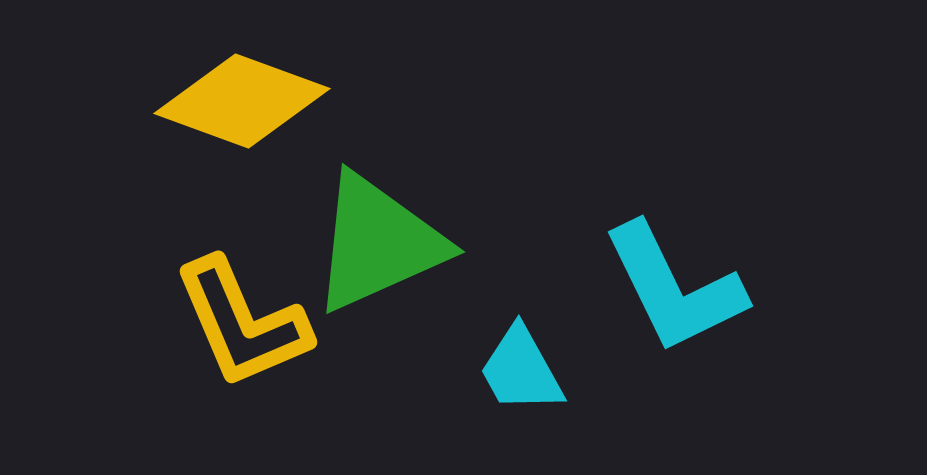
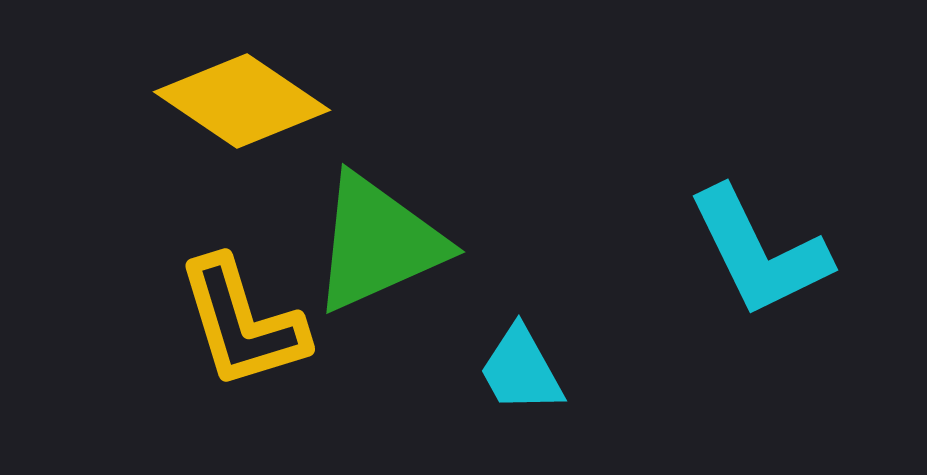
yellow diamond: rotated 14 degrees clockwise
cyan L-shape: moved 85 px right, 36 px up
yellow L-shape: rotated 6 degrees clockwise
